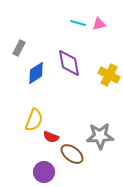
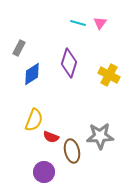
pink triangle: moved 1 px right, 1 px up; rotated 40 degrees counterclockwise
purple diamond: rotated 28 degrees clockwise
blue diamond: moved 4 px left, 1 px down
brown ellipse: moved 3 px up; rotated 40 degrees clockwise
